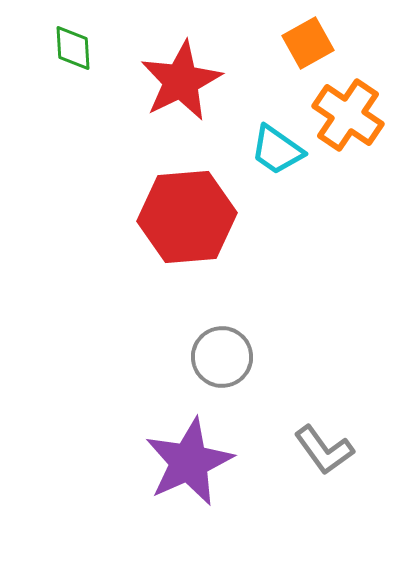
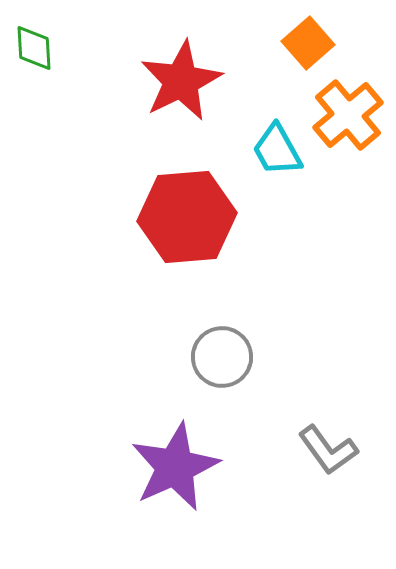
orange square: rotated 12 degrees counterclockwise
green diamond: moved 39 px left
orange cross: rotated 16 degrees clockwise
cyan trapezoid: rotated 26 degrees clockwise
gray L-shape: moved 4 px right
purple star: moved 14 px left, 5 px down
